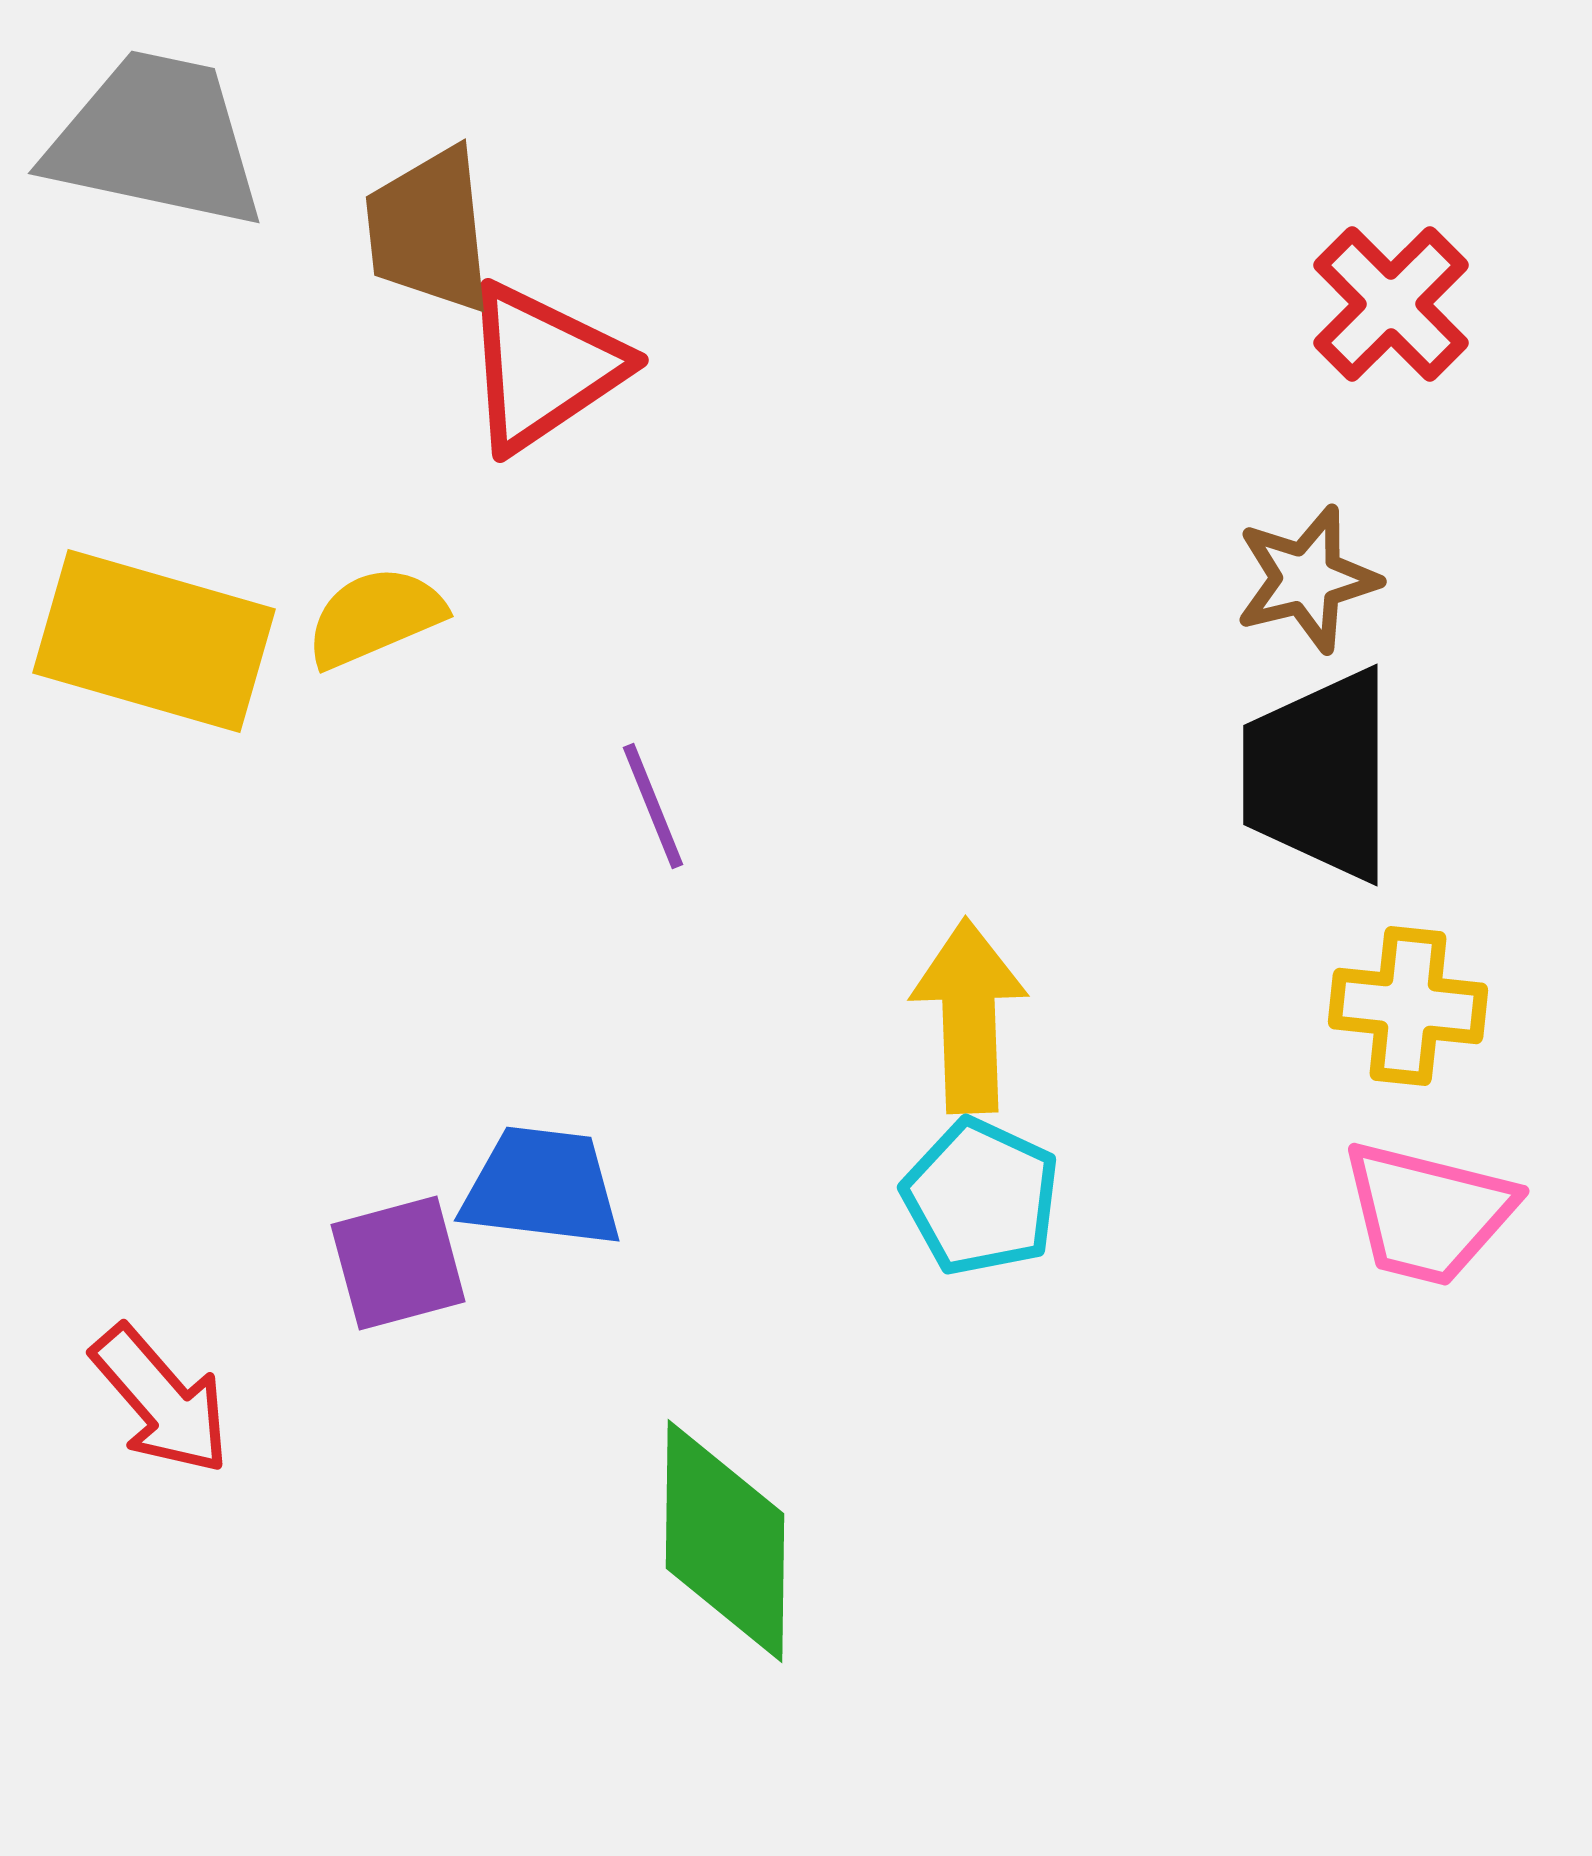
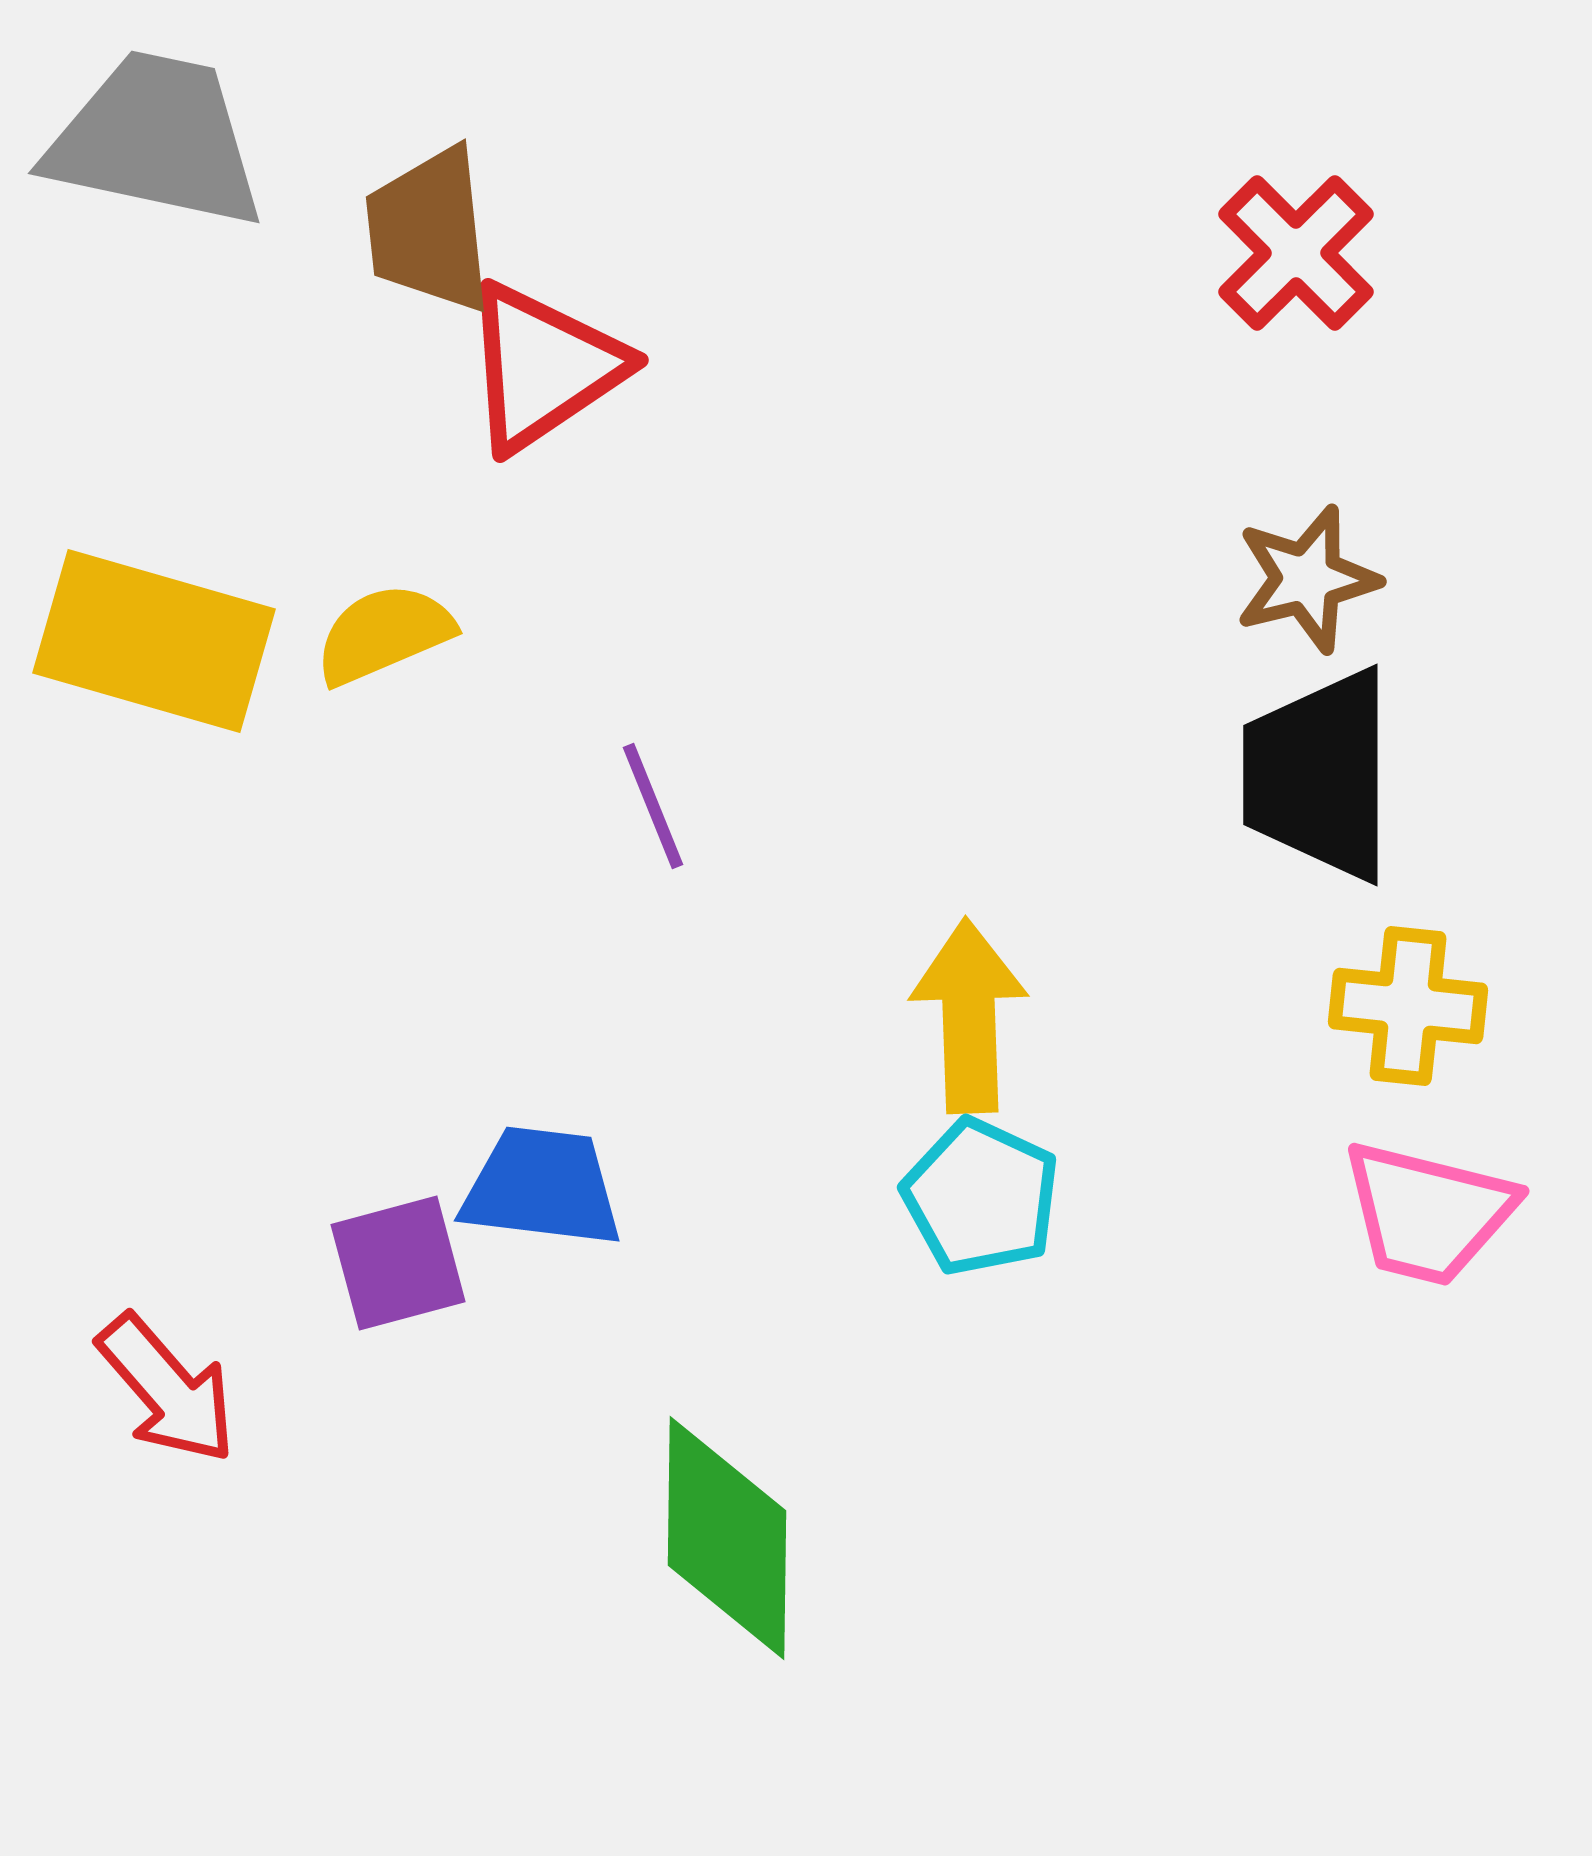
red cross: moved 95 px left, 51 px up
yellow semicircle: moved 9 px right, 17 px down
red arrow: moved 6 px right, 11 px up
green diamond: moved 2 px right, 3 px up
